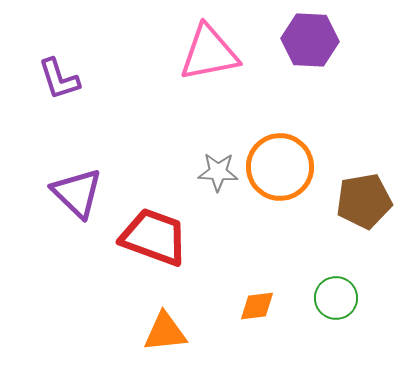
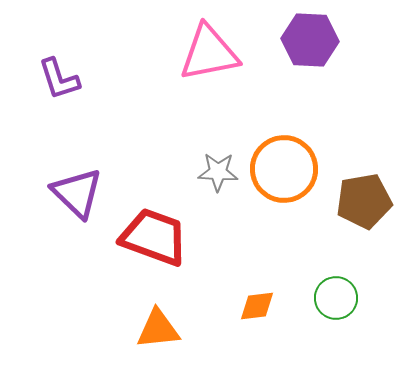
orange circle: moved 4 px right, 2 px down
orange triangle: moved 7 px left, 3 px up
